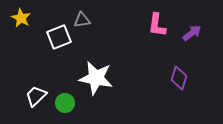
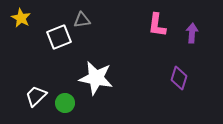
purple arrow: rotated 48 degrees counterclockwise
